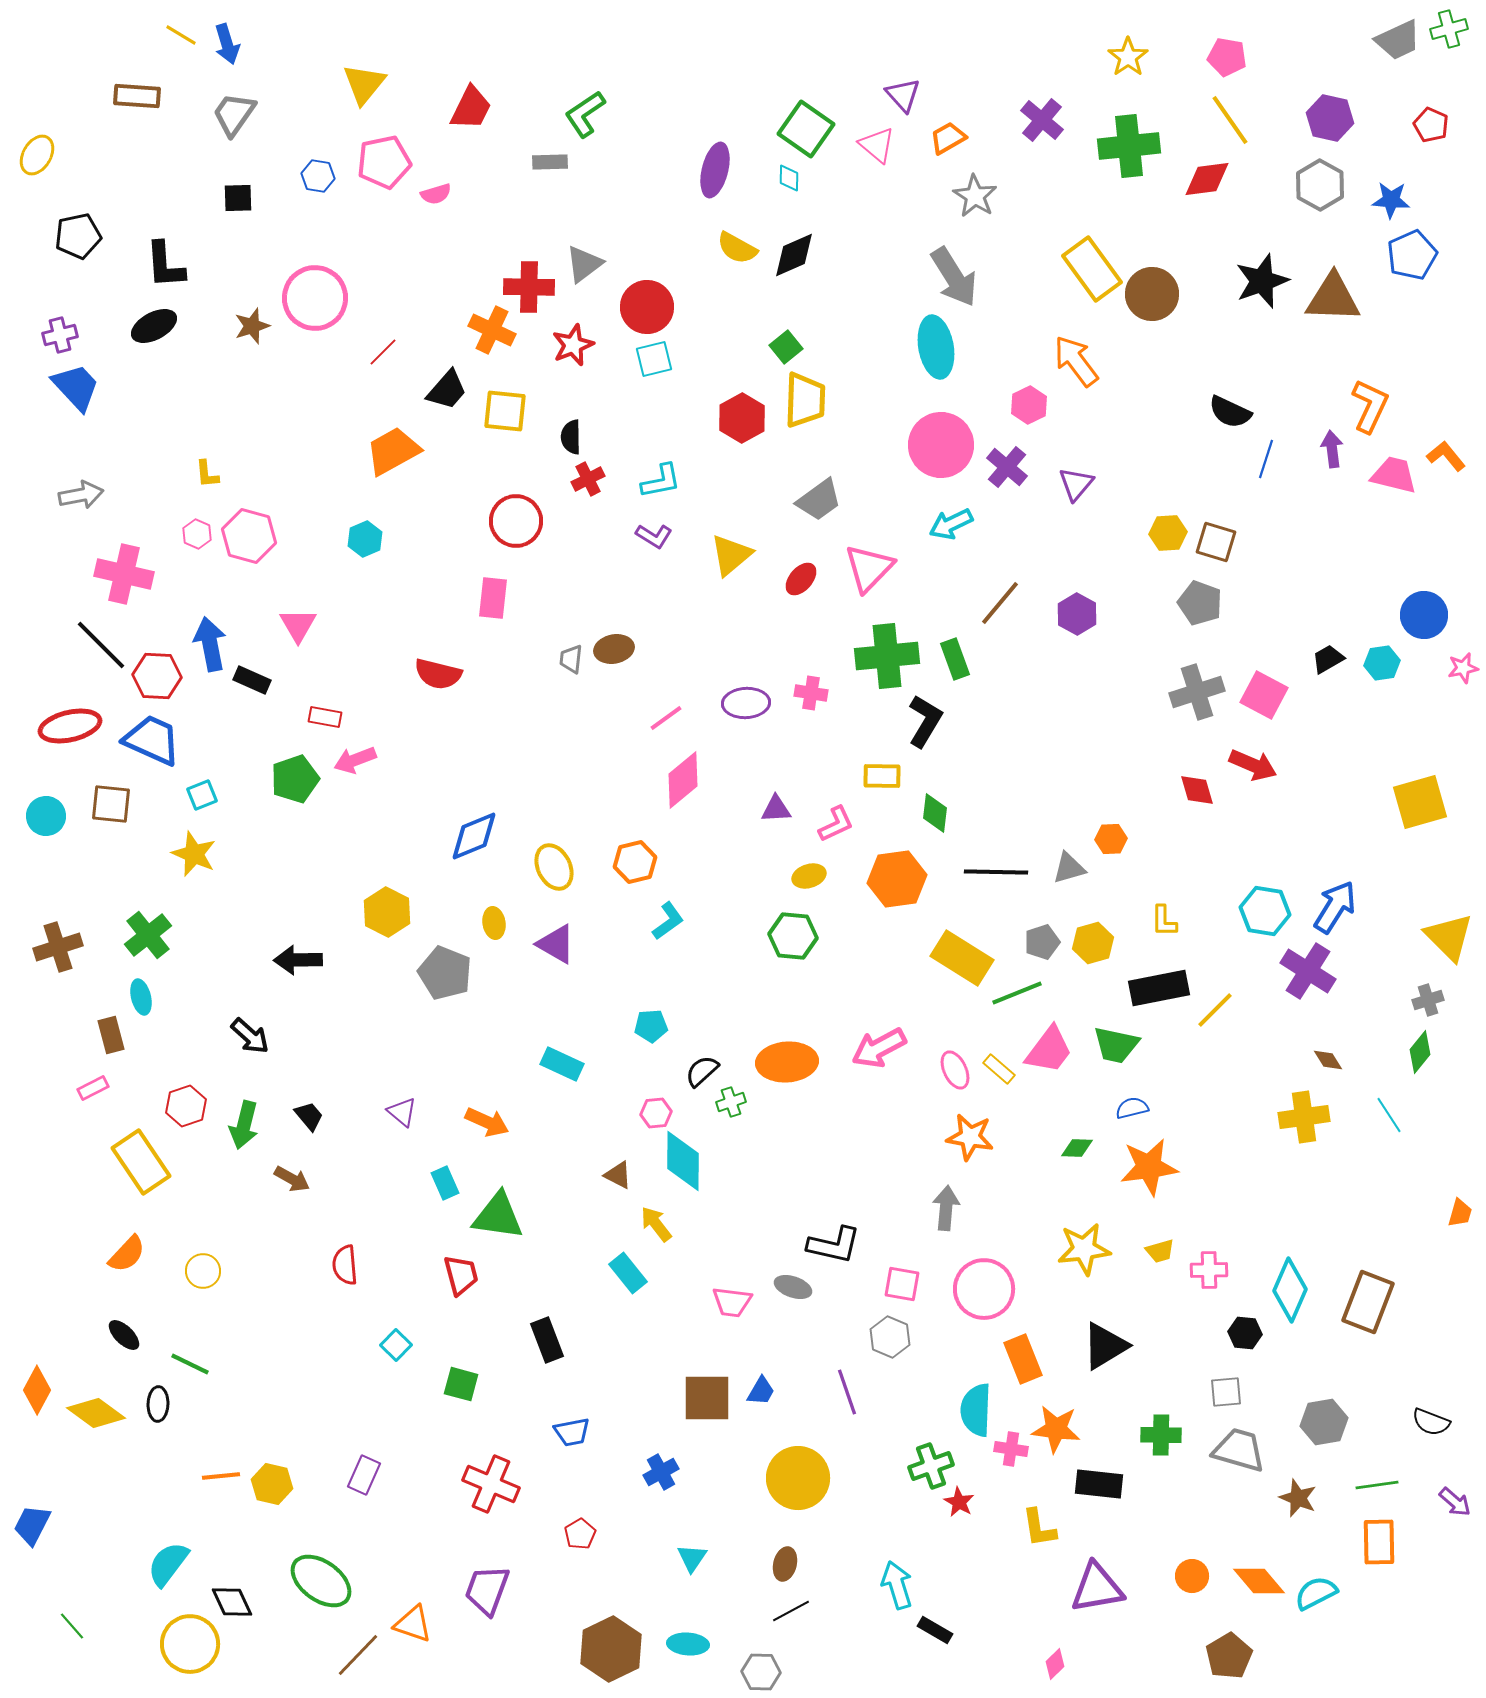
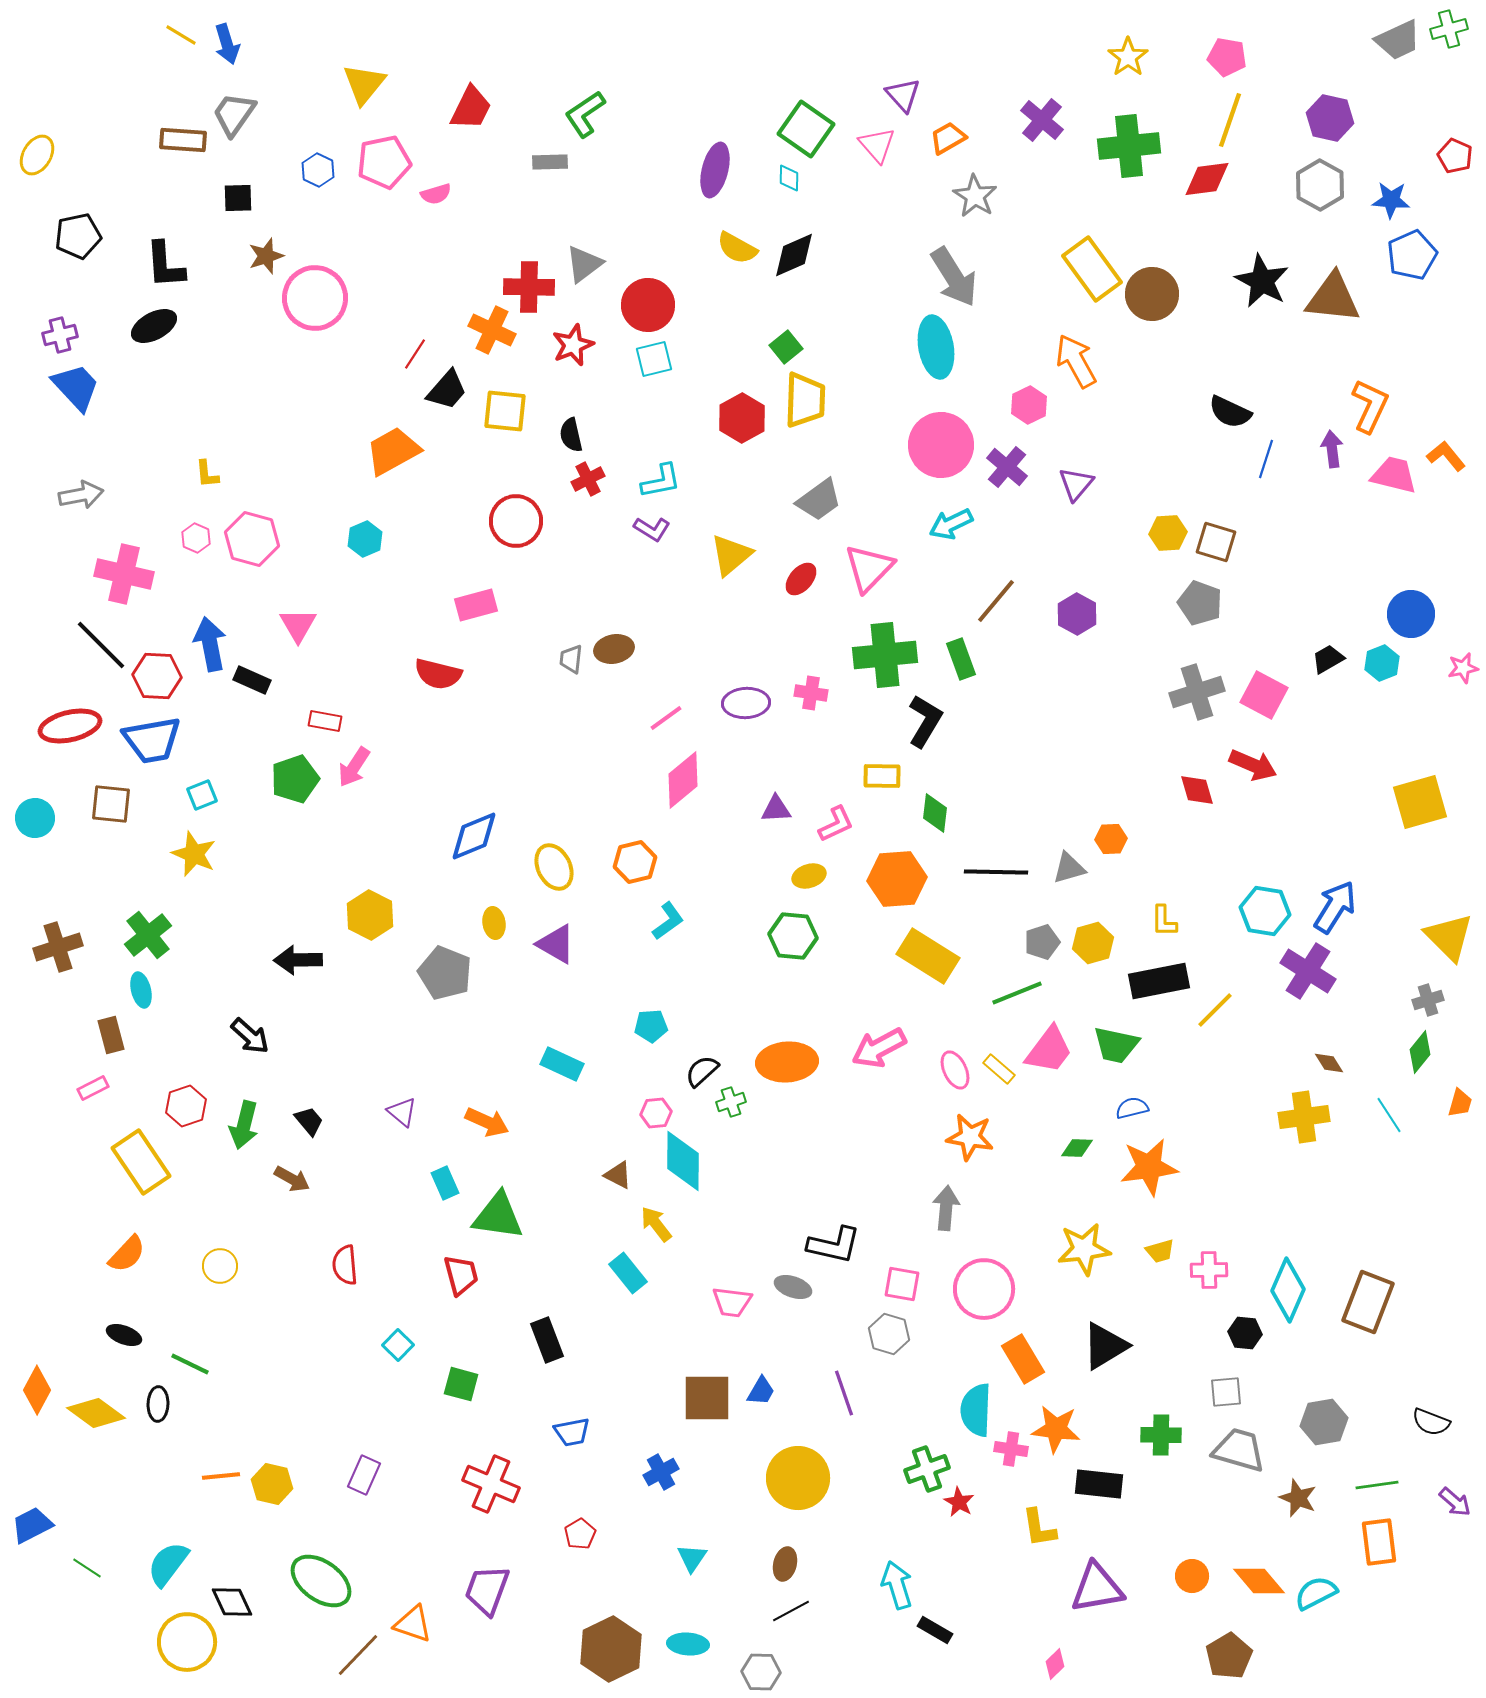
brown rectangle at (137, 96): moved 46 px right, 44 px down
yellow line at (1230, 120): rotated 54 degrees clockwise
red pentagon at (1431, 125): moved 24 px right, 31 px down
pink triangle at (877, 145): rotated 9 degrees clockwise
blue hexagon at (318, 176): moved 6 px up; rotated 16 degrees clockwise
black star at (1262, 281): rotated 24 degrees counterclockwise
brown triangle at (1333, 298): rotated 4 degrees clockwise
red circle at (647, 307): moved 1 px right, 2 px up
brown star at (252, 326): moved 14 px right, 70 px up
red line at (383, 352): moved 32 px right, 2 px down; rotated 12 degrees counterclockwise
orange arrow at (1076, 361): rotated 8 degrees clockwise
black semicircle at (571, 437): moved 2 px up; rotated 12 degrees counterclockwise
pink hexagon at (197, 534): moved 1 px left, 4 px down
pink hexagon at (249, 536): moved 3 px right, 3 px down
purple L-shape at (654, 536): moved 2 px left, 7 px up
pink rectangle at (493, 598): moved 17 px left, 7 px down; rotated 69 degrees clockwise
brown line at (1000, 603): moved 4 px left, 2 px up
blue circle at (1424, 615): moved 13 px left, 1 px up
green cross at (887, 656): moved 2 px left, 1 px up
green rectangle at (955, 659): moved 6 px right
cyan hexagon at (1382, 663): rotated 12 degrees counterclockwise
red rectangle at (325, 717): moved 4 px down
blue trapezoid at (152, 740): rotated 146 degrees clockwise
pink arrow at (355, 760): moved 1 px left, 7 px down; rotated 36 degrees counterclockwise
cyan circle at (46, 816): moved 11 px left, 2 px down
orange hexagon at (897, 879): rotated 4 degrees clockwise
yellow hexagon at (387, 912): moved 17 px left, 3 px down
yellow rectangle at (962, 958): moved 34 px left, 2 px up
black rectangle at (1159, 988): moved 7 px up
cyan ellipse at (141, 997): moved 7 px up
brown diamond at (1328, 1060): moved 1 px right, 3 px down
black trapezoid at (309, 1116): moved 5 px down
orange trapezoid at (1460, 1213): moved 110 px up
yellow circle at (203, 1271): moved 17 px right, 5 px up
cyan diamond at (1290, 1290): moved 2 px left
black ellipse at (124, 1335): rotated 24 degrees counterclockwise
gray hexagon at (890, 1337): moved 1 px left, 3 px up; rotated 6 degrees counterclockwise
cyan square at (396, 1345): moved 2 px right
orange rectangle at (1023, 1359): rotated 9 degrees counterclockwise
purple line at (847, 1392): moved 3 px left, 1 px down
green cross at (931, 1466): moved 4 px left, 3 px down
blue trapezoid at (32, 1525): rotated 36 degrees clockwise
orange rectangle at (1379, 1542): rotated 6 degrees counterclockwise
green line at (72, 1626): moved 15 px right, 58 px up; rotated 16 degrees counterclockwise
yellow circle at (190, 1644): moved 3 px left, 2 px up
